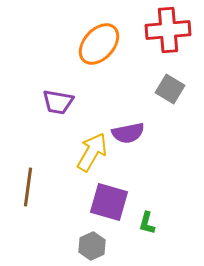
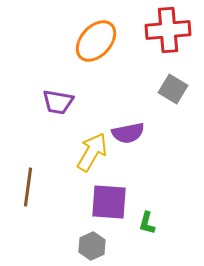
orange ellipse: moved 3 px left, 3 px up
gray square: moved 3 px right
purple square: rotated 12 degrees counterclockwise
